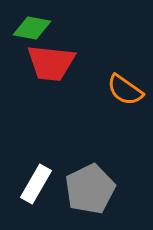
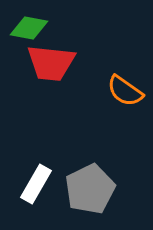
green diamond: moved 3 px left
orange semicircle: moved 1 px down
